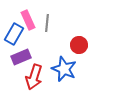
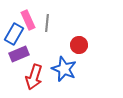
purple rectangle: moved 2 px left, 3 px up
